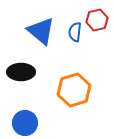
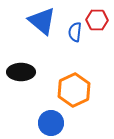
red hexagon: rotated 15 degrees clockwise
blue triangle: moved 1 px right, 10 px up
orange hexagon: rotated 8 degrees counterclockwise
blue circle: moved 26 px right
